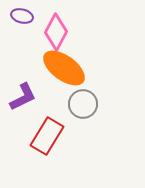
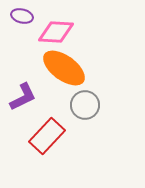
pink diamond: rotated 66 degrees clockwise
gray circle: moved 2 px right, 1 px down
red rectangle: rotated 12 degrees clockwise
